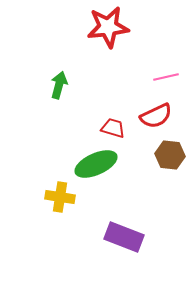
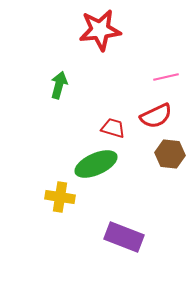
red star: moved 8 px left, 3 px down
brown hexagon: moved 1 px up
